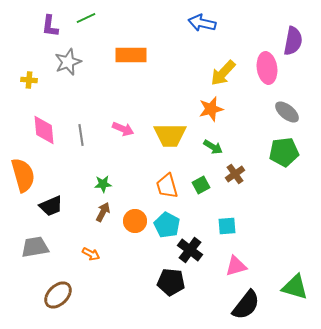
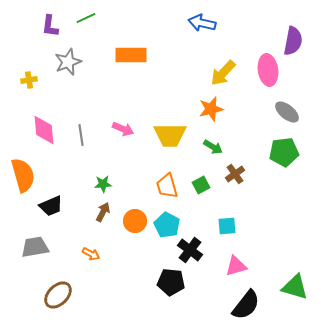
pink ellipse: moved 1 px right, 2 px down
yellow cross: rotated 14 degrees counterclockwise
